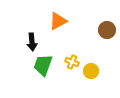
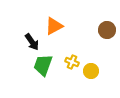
orange triangle: moved 4 px left, 5 px down
black arrow: rotated 30 degrees counterclockwise
